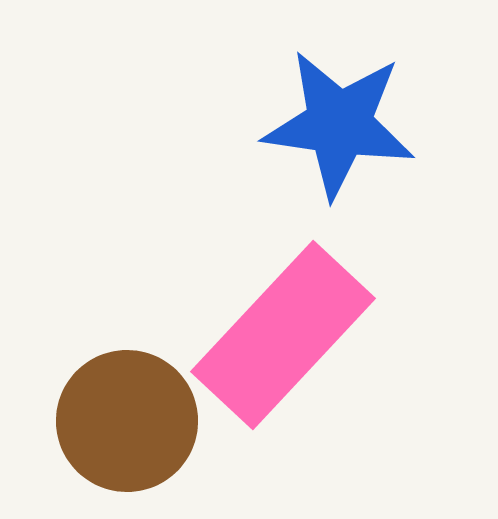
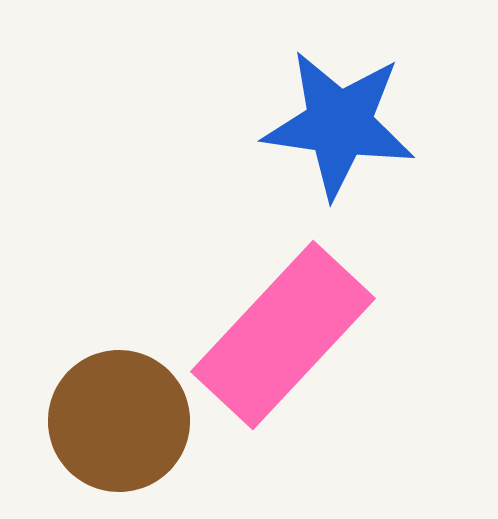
brown circle: moved 8 px left
